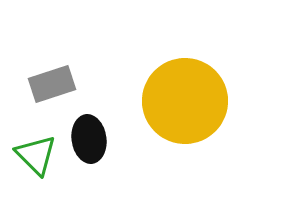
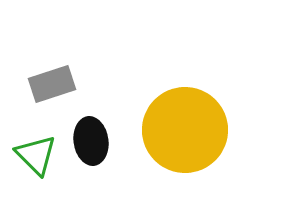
yellow circle: moved 29 px down
black ellipse: moved 2 px right, 2 px down
